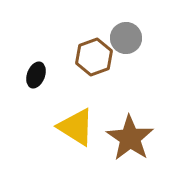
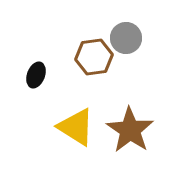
brown hexagon: rotated 12 degrees clockwise
brown star: moved 8 px up
